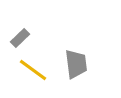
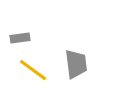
gray rectangle: rotated 36 degrees clockwise
